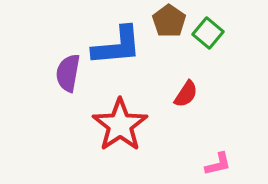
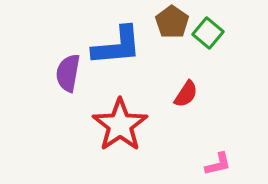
brown pentagon: moved 3 px right, 1 px down
